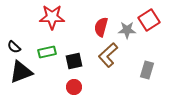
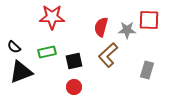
red square: rotated 35 degrees clockwise
